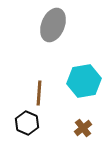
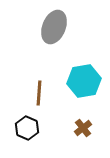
gray ellipse: moved 1 px right, 2 px down
black hexagon: moved 5 px down
